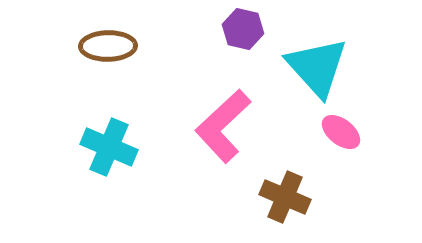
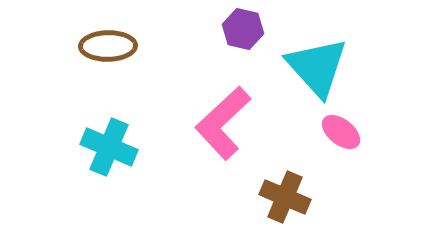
pink L-shape: moved 3 px up
